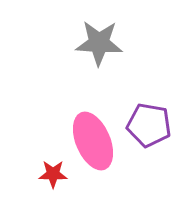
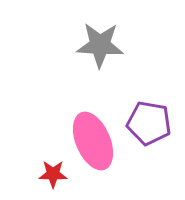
gray star: moved 1 px right, 2 px down
purple pentagon: moved 2 px up
